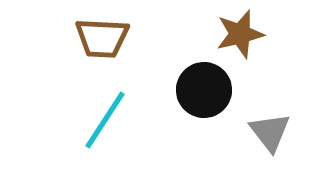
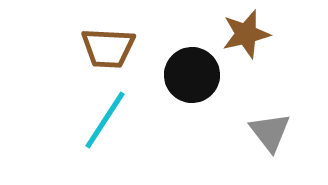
brown star: moved 6 px right
brown trapezoid: moved 6 px right, 10 px down
black circle: moved 12 px left, 15 px up
